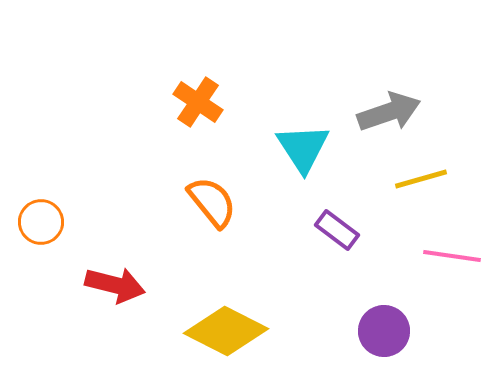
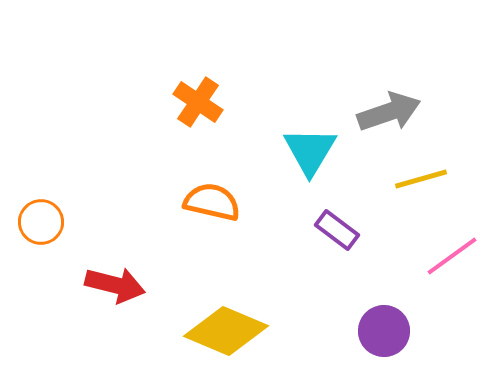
cyan triangle: moved 7 px right, 3 px down; rotated 4 degrees clockwise
orange semicircle: rotated 38 degrees counterclockwise
pink line: rotated 44 degrees counterclockwise
yellow diamond: rotated 4 degrees counterclockwise
